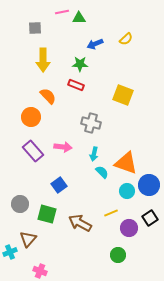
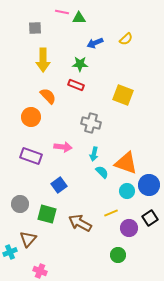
pink line: rotated 24 degrees clockwise
blue arrow: moved 1 px up
purple rectangle: moved 2 px left, 5 px down; rotated 30 degrees counterclockwise
